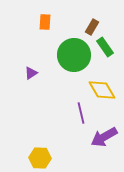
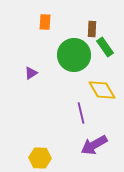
brown rectangle: moved 2 px down; rotated 28 degrees counterclockwise
purple arrow: moved 10 px left, 8 px down
